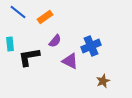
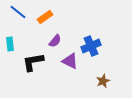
black L-shape: moved 4 px right, 5 px down
